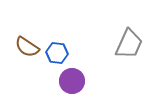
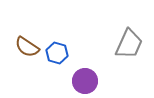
blue hexagon: rotated 10 degrees clockwise
purple circle: moved 13 px right
